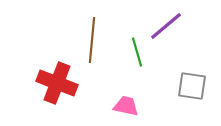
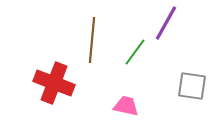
purple line: moved 3 px up; rotated 21 degrees counterclockwise
green line: moved 2 px left; rotated 52 degrees clockwise
red cross: moved 3 px left
